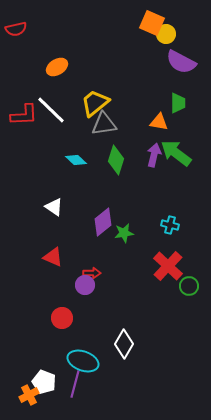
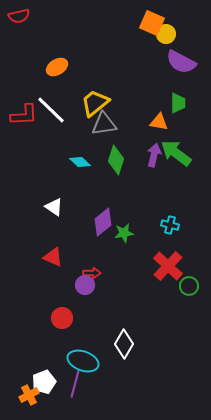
red semicircle: moved 3 px right, 13 px up
cyan diamond: moved 4 px right, 2 px down
white pentagon: rotated 30 degrees clockwise
